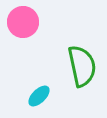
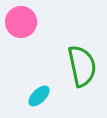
pink circle: moved 2 px left
